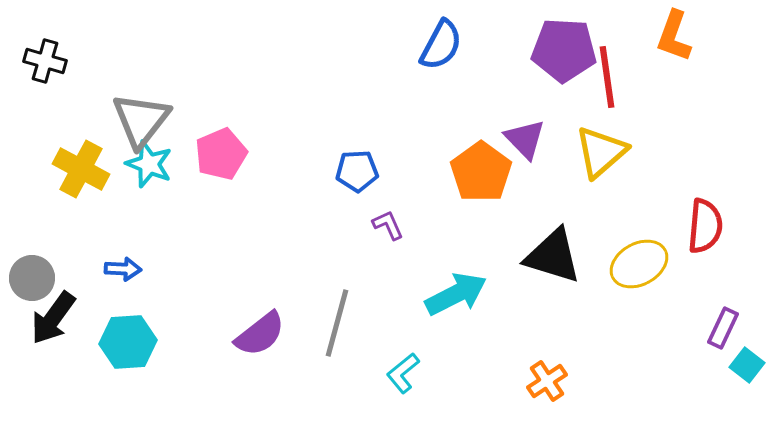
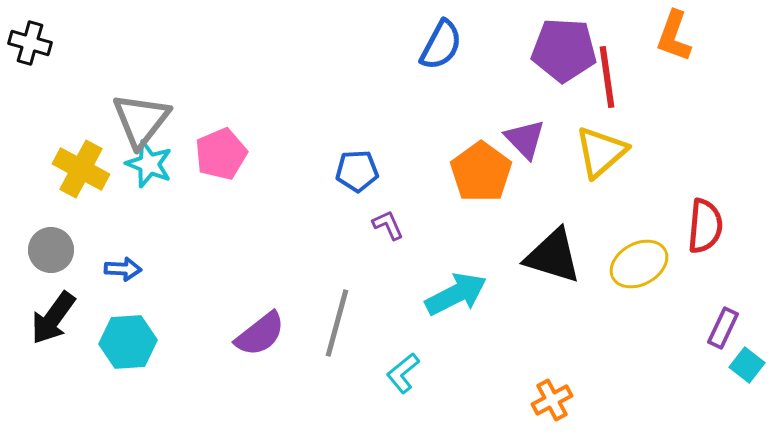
black cross: moved 15 px left, 18 px up
gray circle: moved 19 px right, 28 px up
orange cross: moved 5 px right, 19 px down; rotated 6 degrees clockwise
